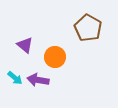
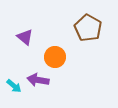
purple triangle: moved 8 px up
cyan arrow: moved 1 px left, 8 px down
